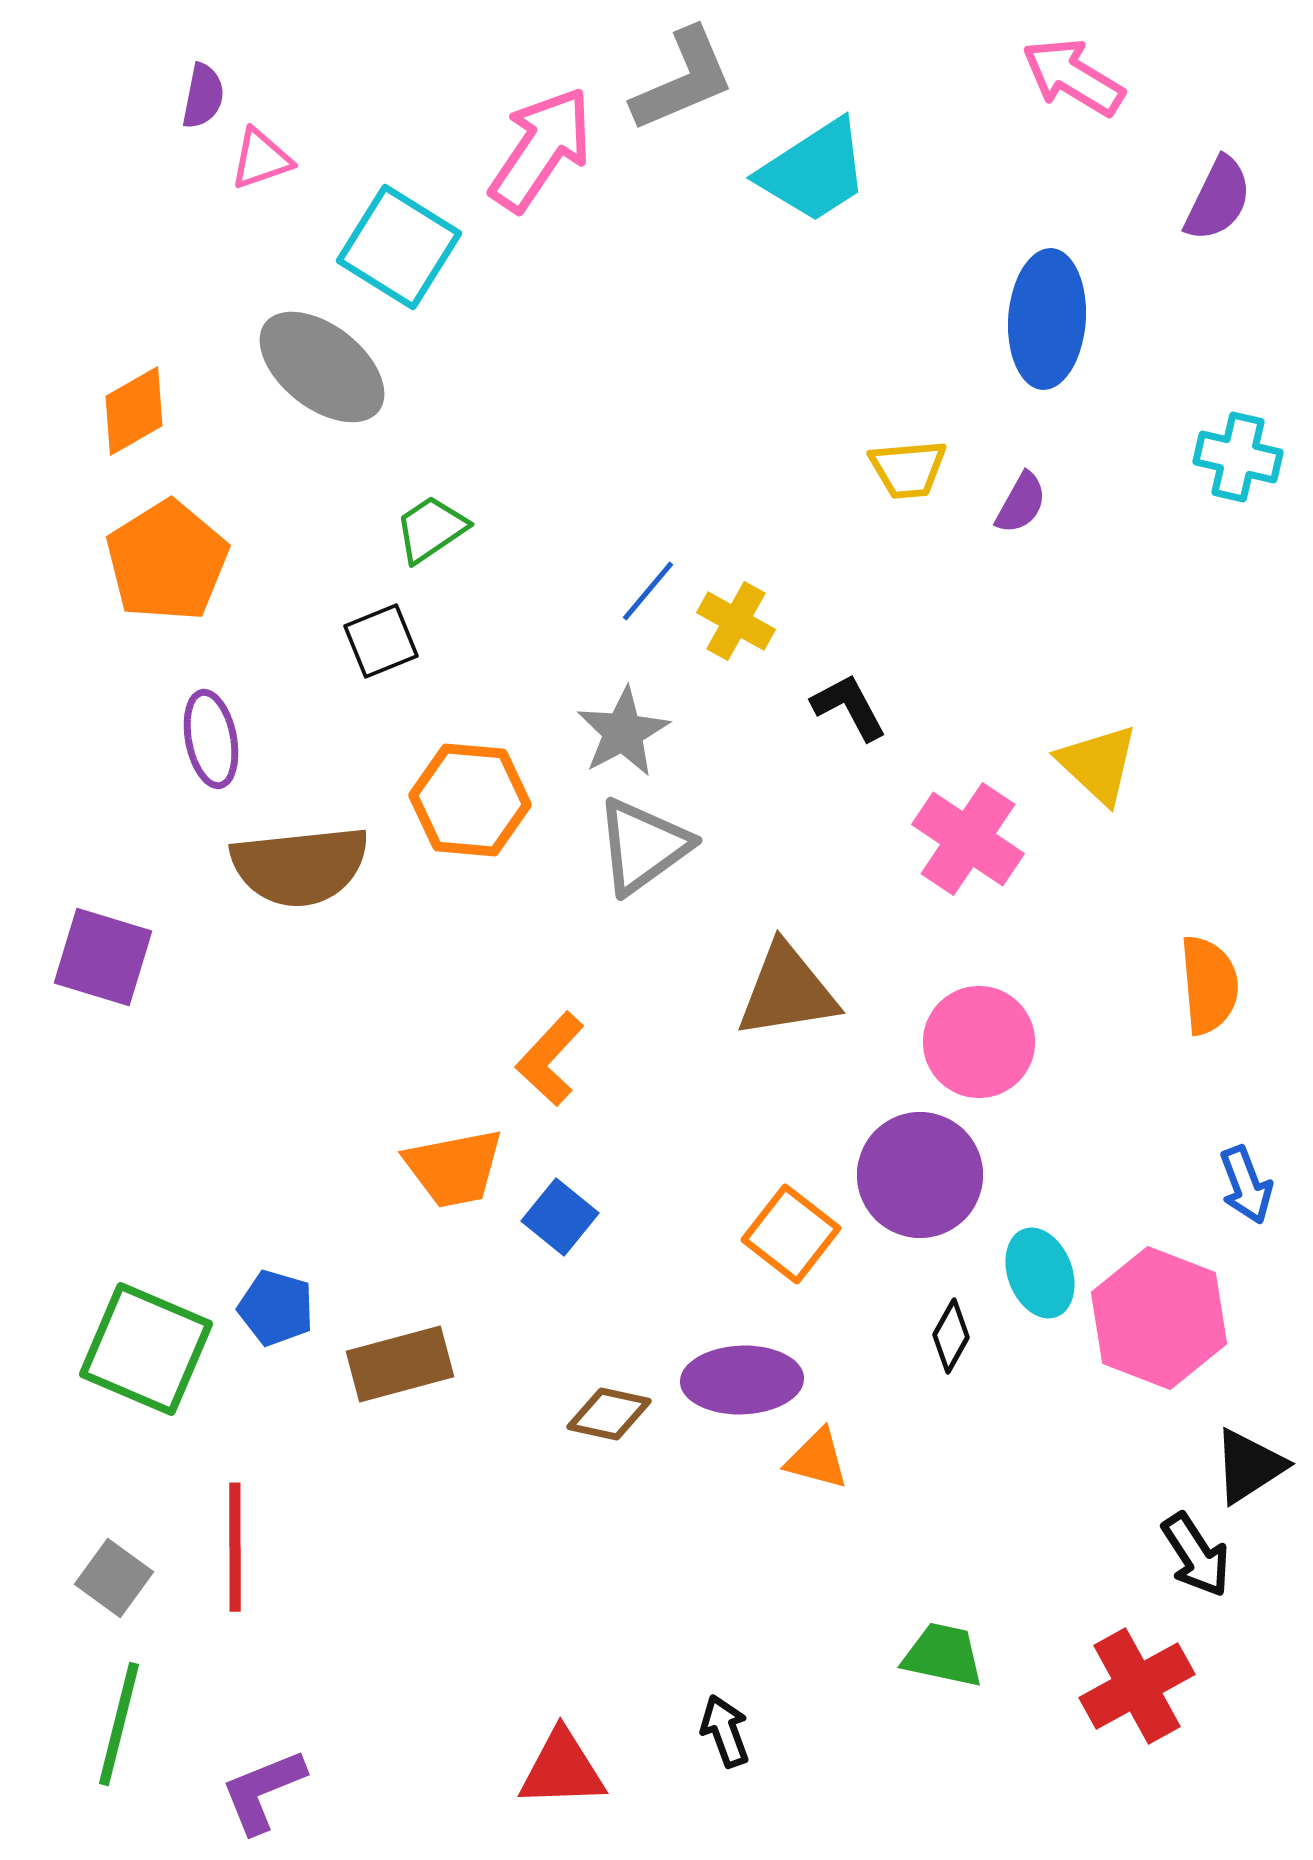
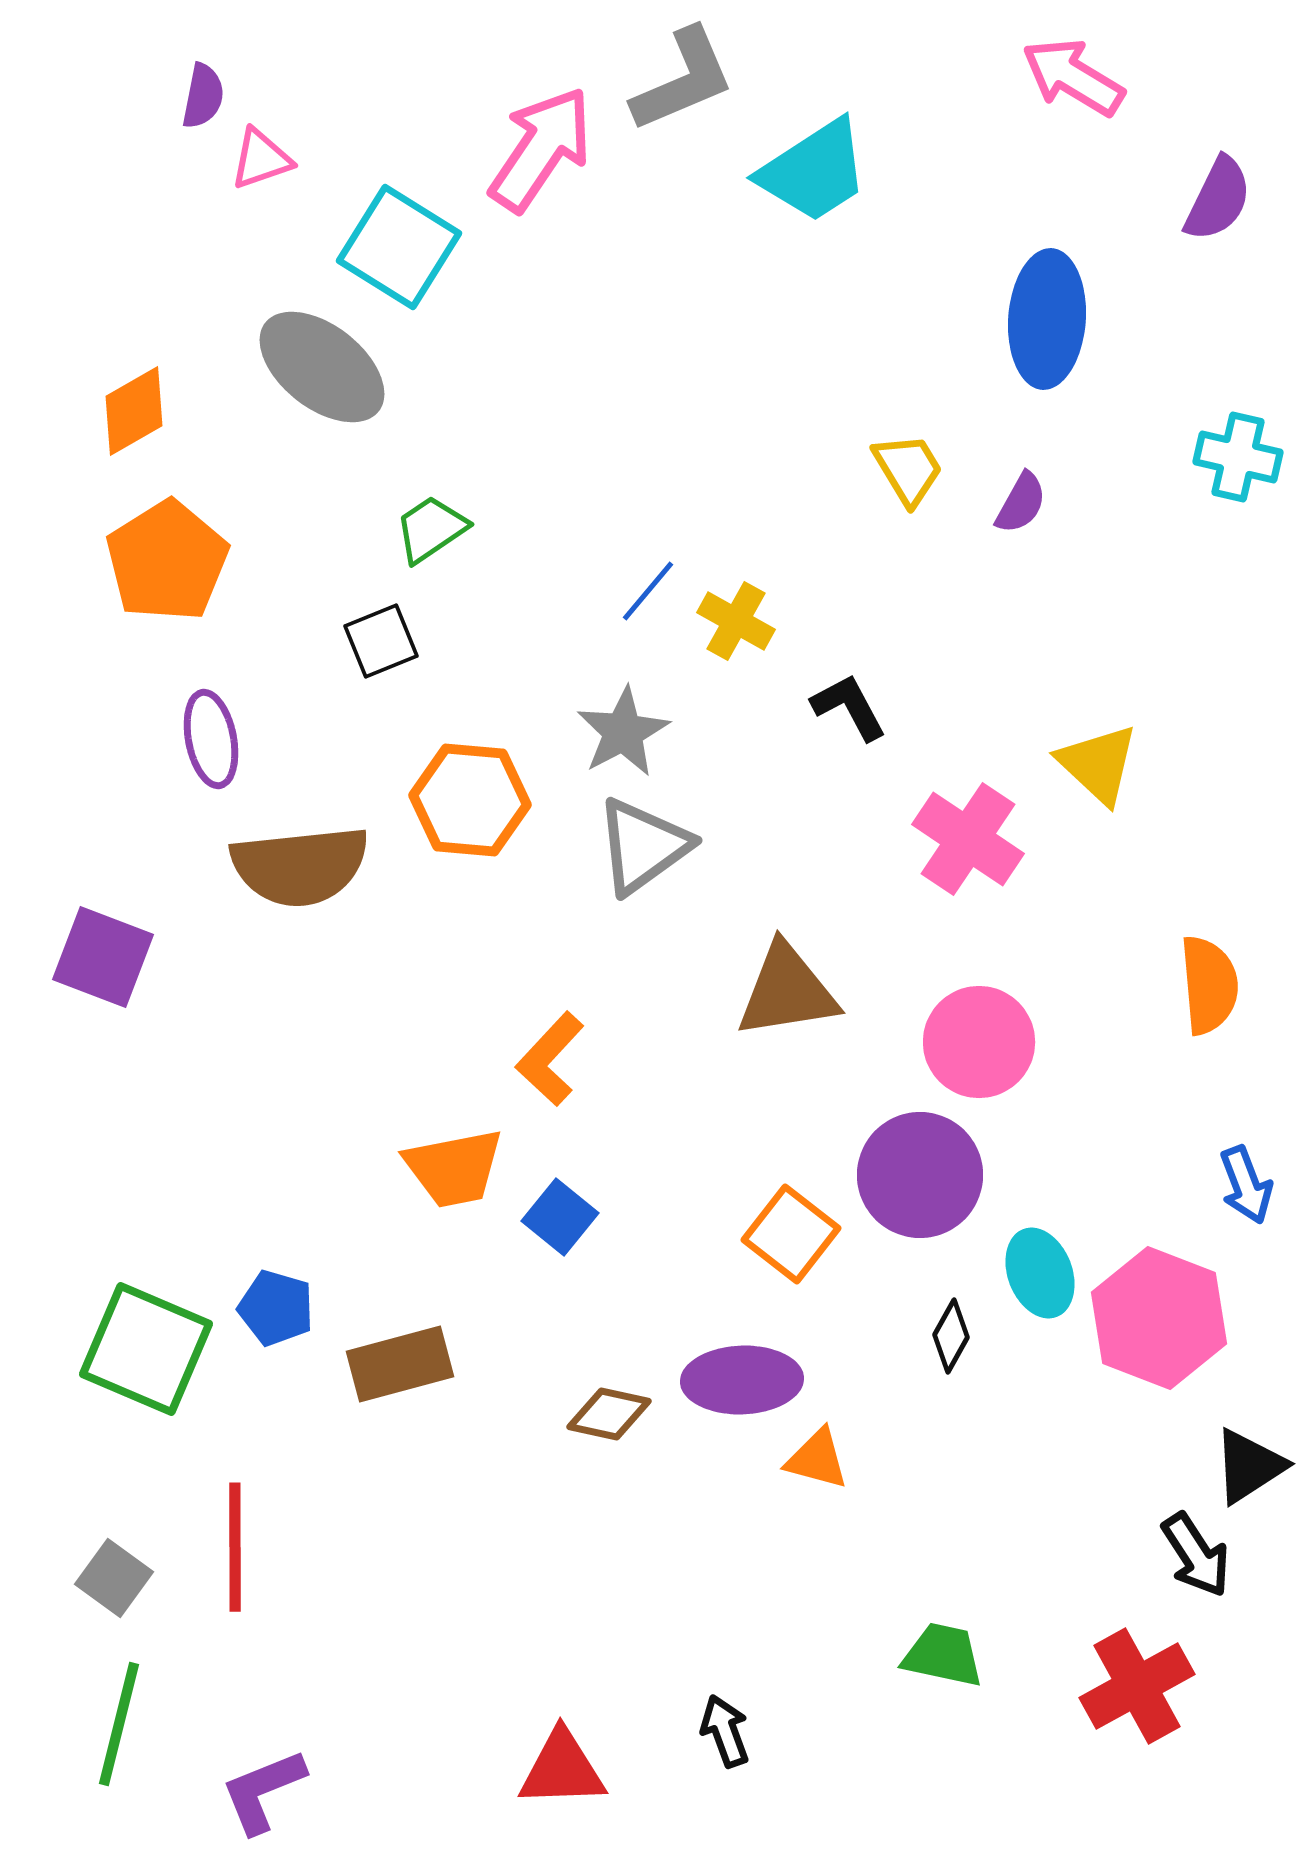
yellow trapezoid at (908, 469): rotated 116 degrees counterclockwise
purple square at (103, 957): rotated 4 degrees clockwise
